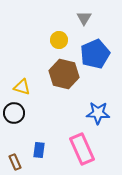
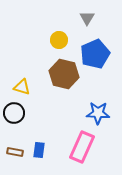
gray triangle: moved 3 px right
pink rectangle: moved 2 px up; rotated 48 degrees clockwise
brown rectangle: moved 10 px up; rotated 56 degrees counterclockwise
